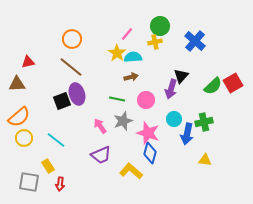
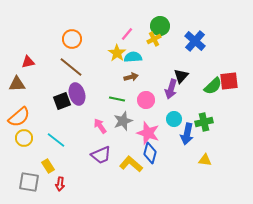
yellow cross: moved 1 px left, 3 px up; rotated 16 degrees counterclockwise
red square: moved 4 px left, 2 px up; rotated 24 degrees clockwise
yellow L-shape: moved 7 px up
